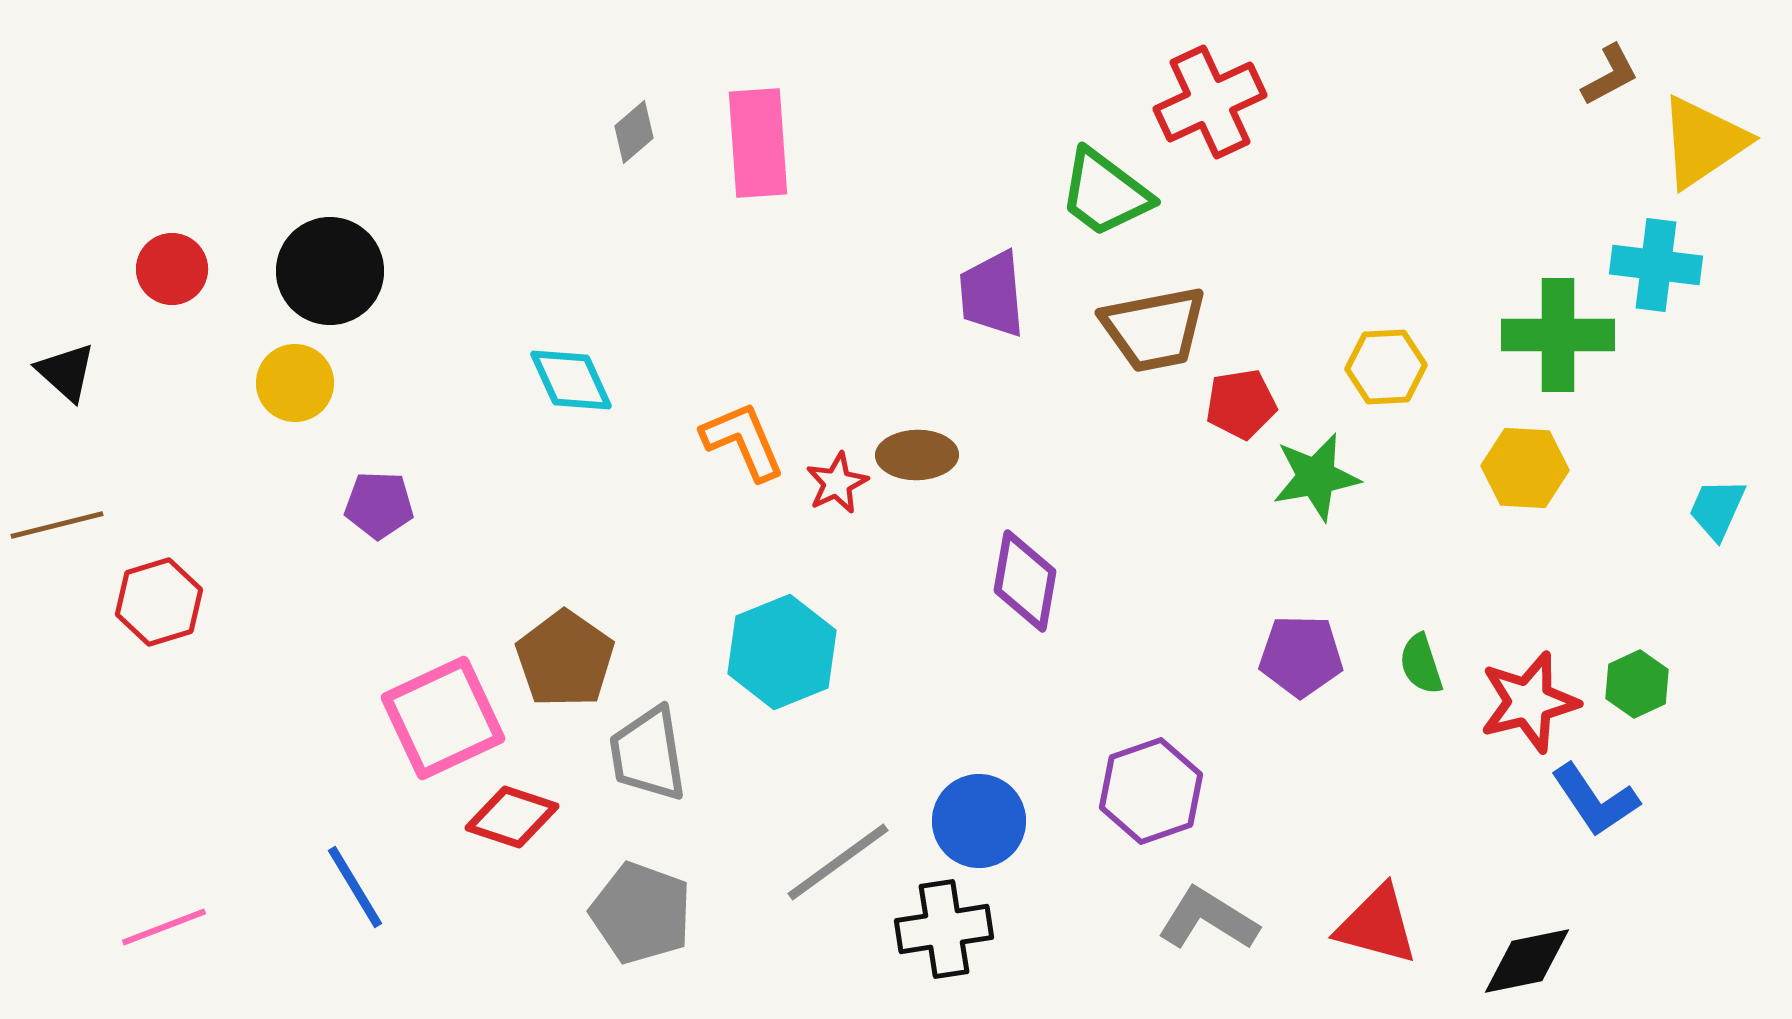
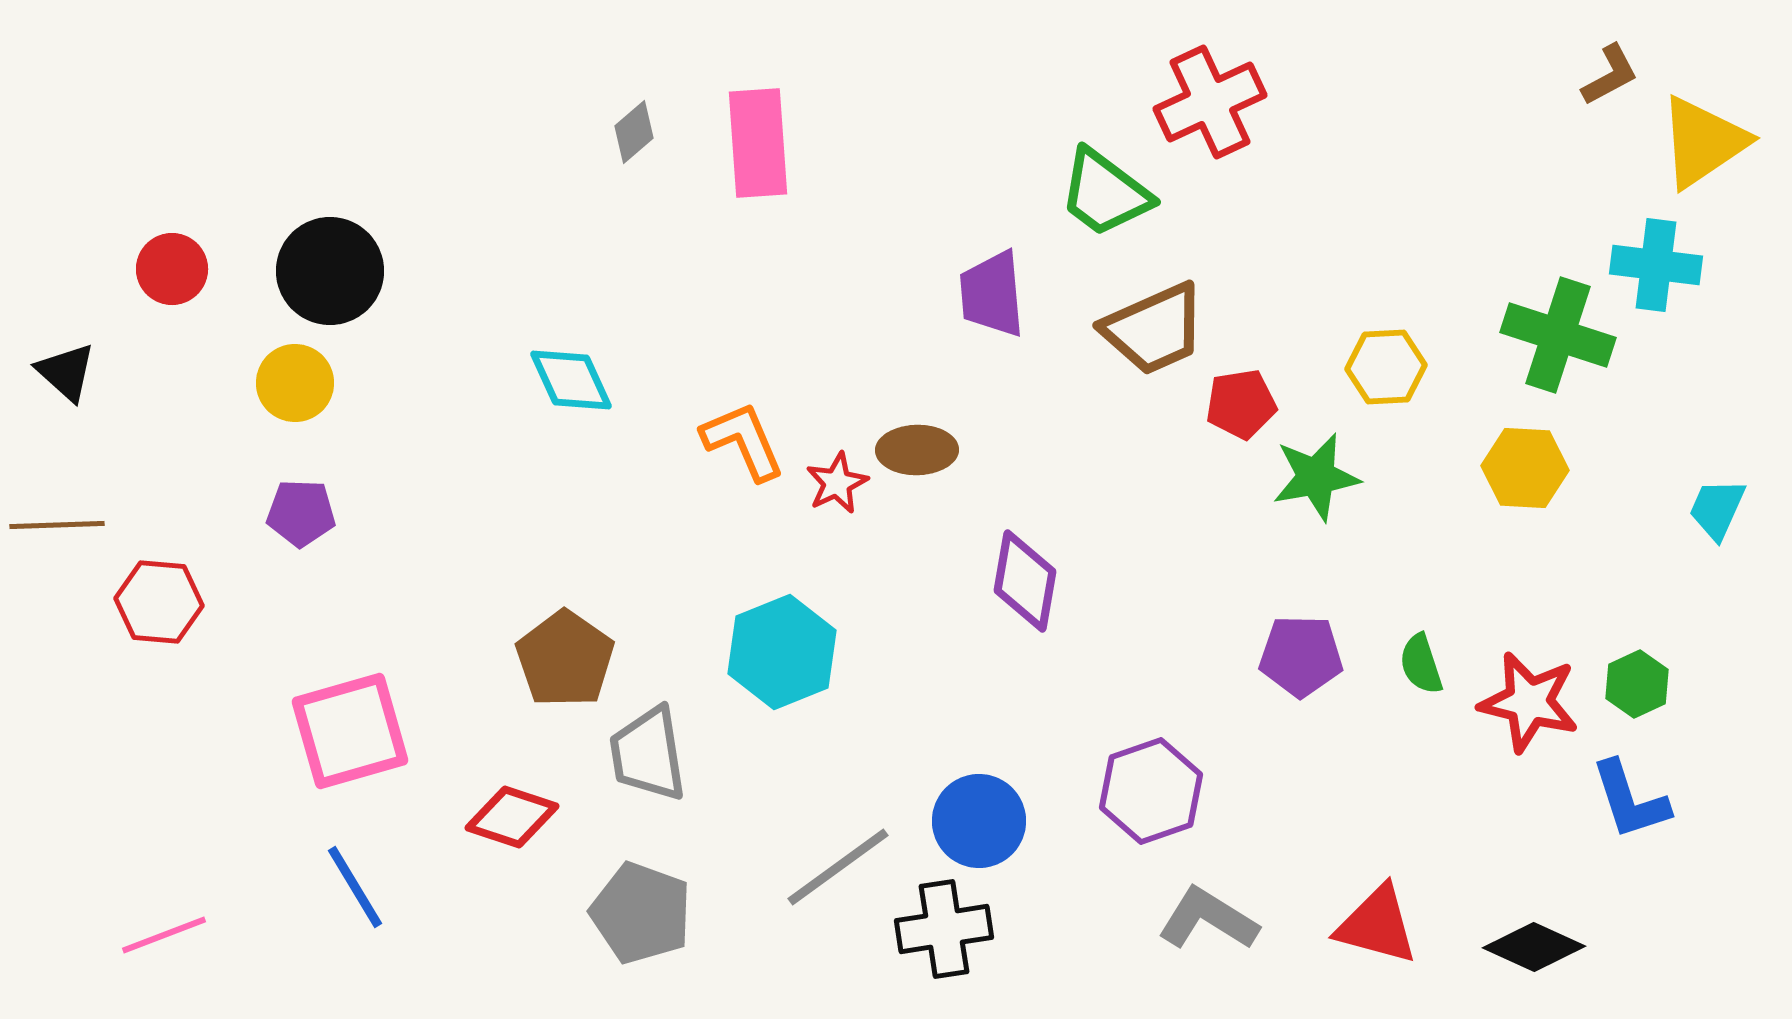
brown trapezoid at (1154, 329): rotated 13 degrees counterclockwise
green cross at (1558, 335): rotated 18 degrees clockwise
brown ellipse at (917, 455): moved 5 px up
purple pentagon at (379, 505): moved 78 px left, 8 px down
brown line at (57, 525): rotated 12 degrees clockwise
red hexagon at (159, 602): rotated 22 degrees clockwise
red star at (1529, 702): rotated 28 degrees clockwise
pink square at (443, 718): moved 93 px left, 13 px down; rotated 9 degrees clockwise
blue L-shape at (1595, 800): moved 35 px right; rotated 16 degrees clockwise
gray line at (838, 862): moved 5 px down
pink line at (164, 927): moved 8 px down
black diamond at (1527, 961): moved 7 px right, 14 px up; rotated 36 degrees clockwise
